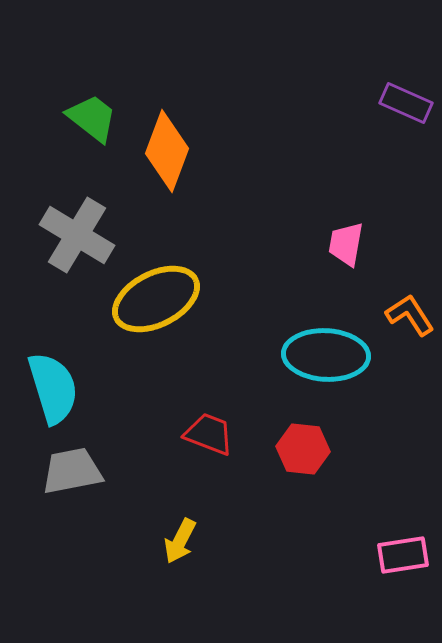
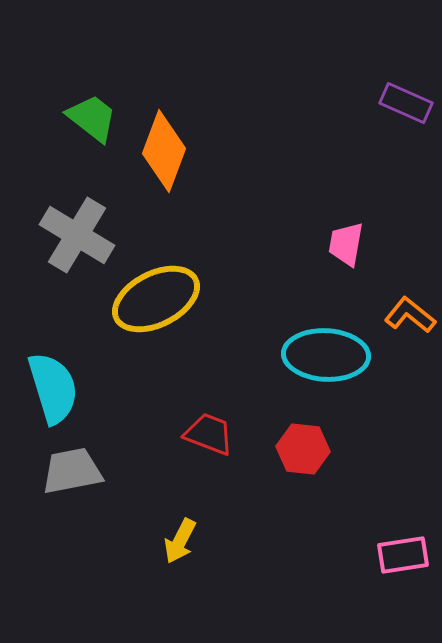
orange diamond: moved 3 px left
orange L-shape: rotated 18 degrees counterclockwise
